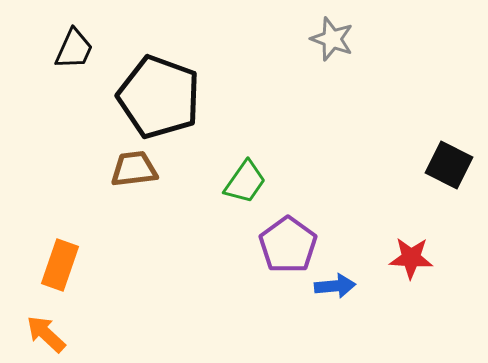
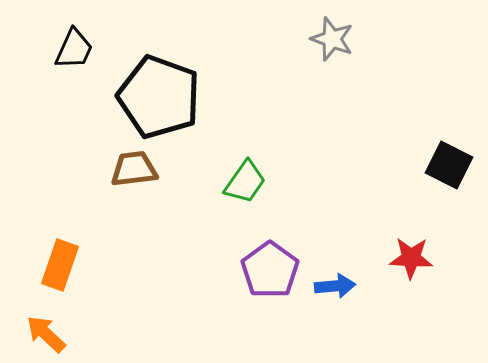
purple pentagon: moved 18 px left, 25 px down
